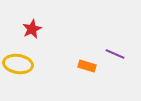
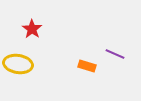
red star: rotated 12 degrees counterclockwise
